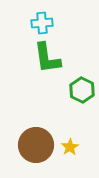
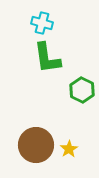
cyan cross: rotated 20 degrees clockwise
yellow star: moved 1 px left, 2 px down
